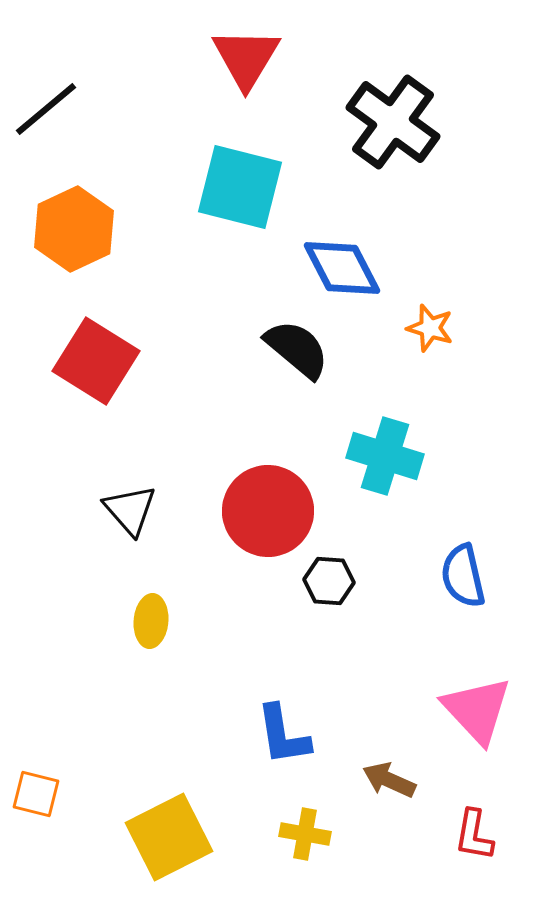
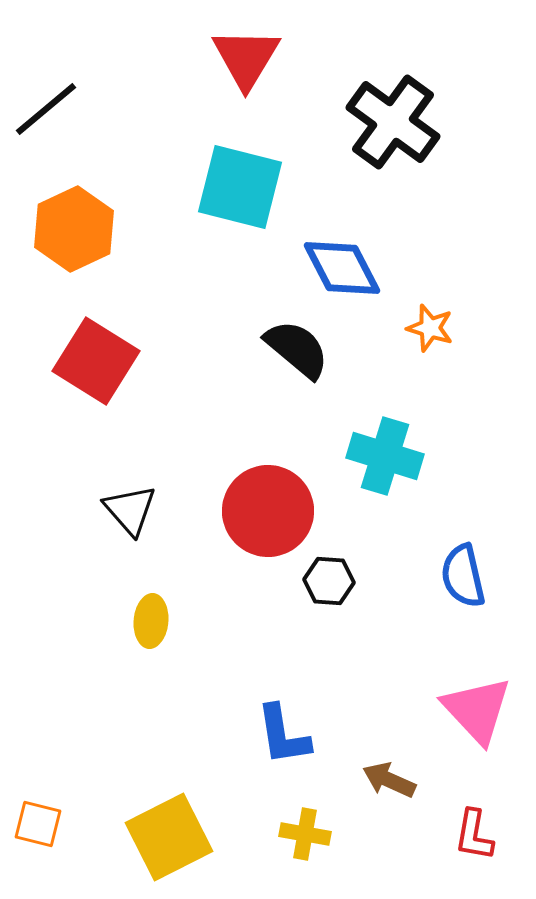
orange square: moved 2 px right, 30 px down
